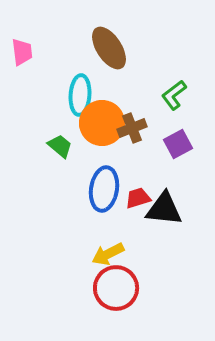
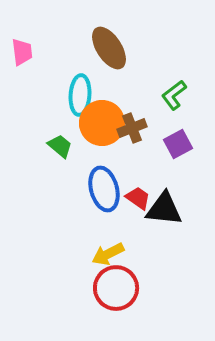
blue ellipse: rotated 24 degrees counterclockwise
red trapezoid: rotated 52 degrees clockwise
